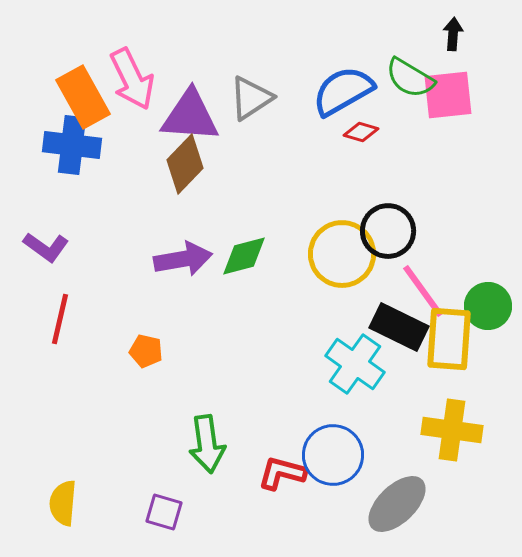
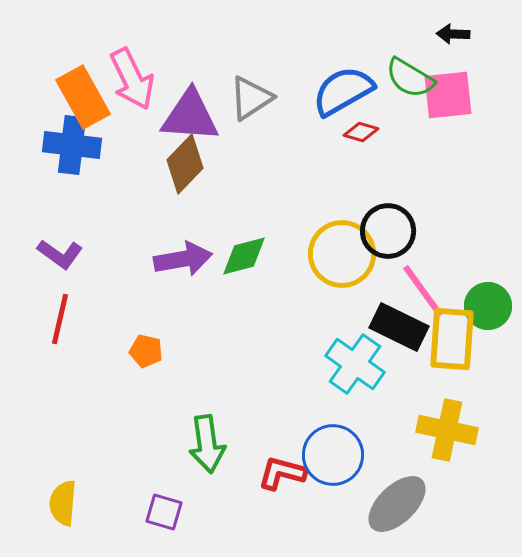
black arrow: rotated 92 degrees counterclockwise
purple L-shape: moved 14 px right, 7 px down
yellow rectangle: moved 3 px right
yellow cross: moved 5 px left; rotated 4 degrees clockwise
